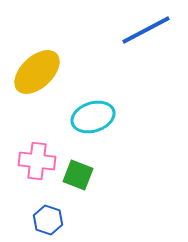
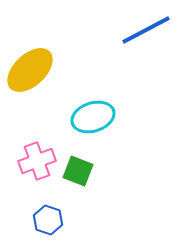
yellow ellipse: moved 7 px left, 2 px up
pink cross: rotated 27 degrees counterclockwise
green square: moved 4 px up
